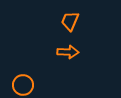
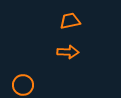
orange trapezoid: rotated 55 degrees clockwise
